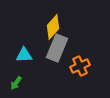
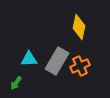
yellow diamond: moved 26 px right; rotated 30 degrees counterclockwise
gray rectangle: moved 13 px down; rotated 8 degrees clockwise
cyan triangle: moved 5 px right, 4 px down
